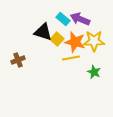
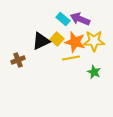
black triangle: moved 2 px left, 9 px down; rotated 42 degrees counterclockwise
